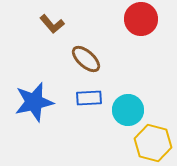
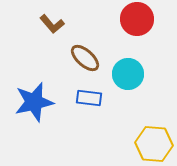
red circle: moved 4 px left
brown ellipse: moved 1 px left, 1 px up
blue rectangle: rotated 10 degrees clockwise
cyan circle: moved 36 px up
yellow hexagon: moved 1 px right, 1 px down; rotated 9 degrees counterclockwise
